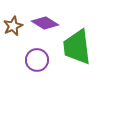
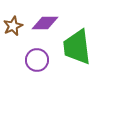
purple diamond: rotated 32 degrees counterclockwise
